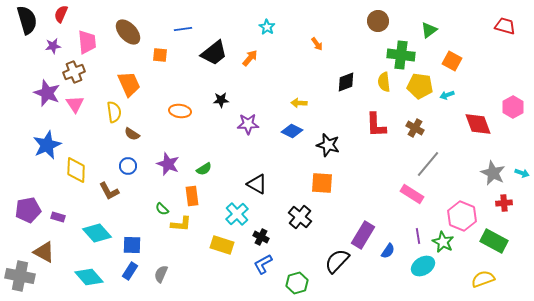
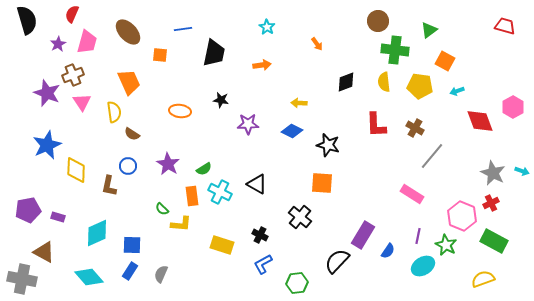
red semicircle at (61, 14): moved 11 px right
pink trapezoid at (87, 42): rotated 20 degrees clockwise
purple star at (53, 46): moved 5 px right, 2 px up; rotated 21 degrees counterclockwise
black trapezoid at (214, 53): rotated 40 degrees counterclockwise
green cross at (401, 55): moved 6 px left, 5 px up
orange arrow at (250, 58): moved 12 px right, 7 px down; rotated 42 degrees clockwise
orange square at (452, 61): moved 7 px left
brown cross at (74, 72): moved 1 px left, 3 px down
orange trapezoid at (129, 84): moved 2 px up
cyan arrow at (447, 95): moved 10 px right, 4 px up
black star at (221, 100): rotated 14 degrees clockwise
pink triangle at (75, 104): moved 7 px right, 2 px up
red diamond at (478, 124): moved 2 px right, 3 px up
purple star at (168, 164): rotated 10 degrees clockwise
gray line at (428, 164): moved 4 px right, 8 px up
cyan arrow at (522, 173): moved 2 px up
brown L-shape at (109, 191): moved 5 px up; rotated 40 degrees clockwise
red cross at (504, 203): moved 13 px left; rotated 21 degrees counterclockwise
cyan cross at (237, 214): moved 17 px left, 22 px up; rotated 20 degrees counterclockwise
cyan diamond at (97, 233): rotated 72 degrees counterclockwise
purple line at (418, 236): rotated 21 degrees clockwise
black cross at (261, 237): moved 1 px left, 2 px up
green star at (443, 242): moved 3 px right, 3 px down
gray cross at (20, 276): moved 2 px right, 3 px down
green hexagon at (297, 283): rotated 10 degrees clockwise
